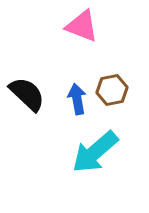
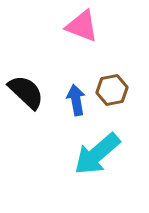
black semicircle: moved 1 px left, 2 px up
blue arrow: moved 1 px left, 1 px down
cyan arrow: moved 2 px right, 2 px down
